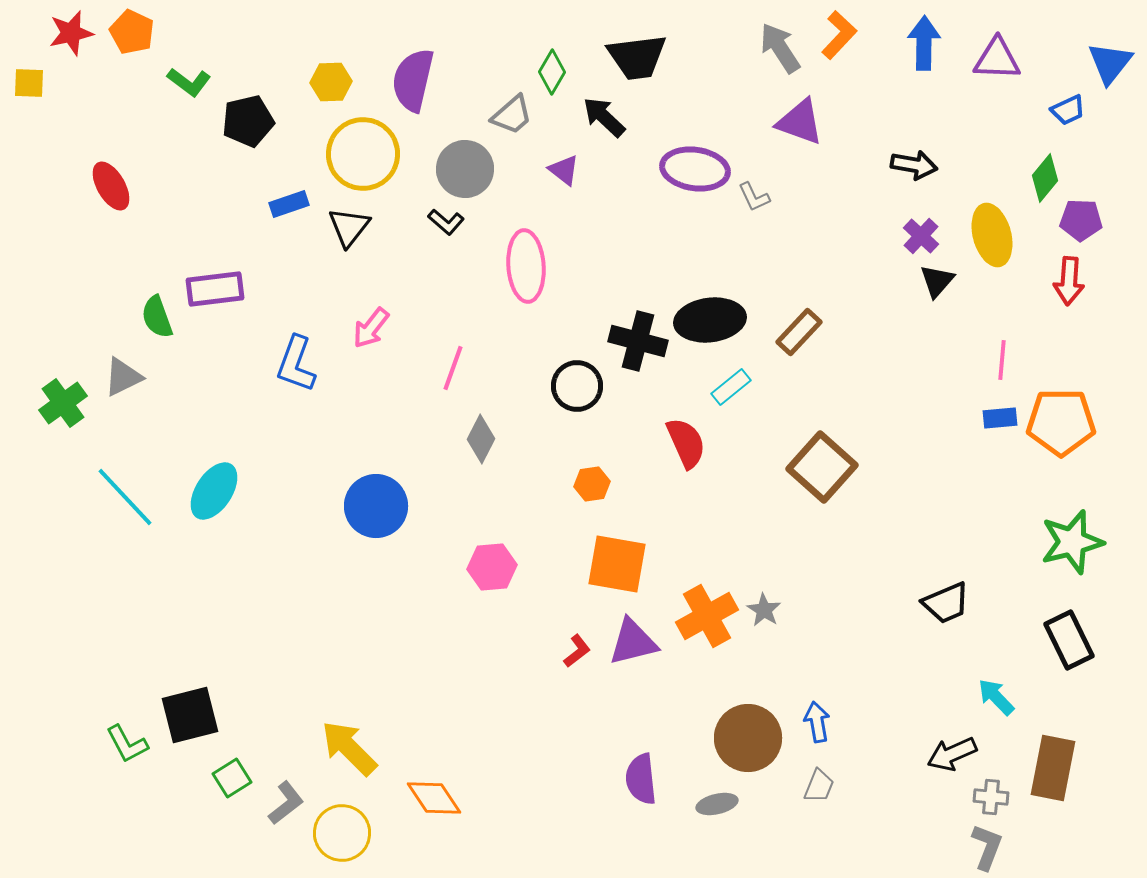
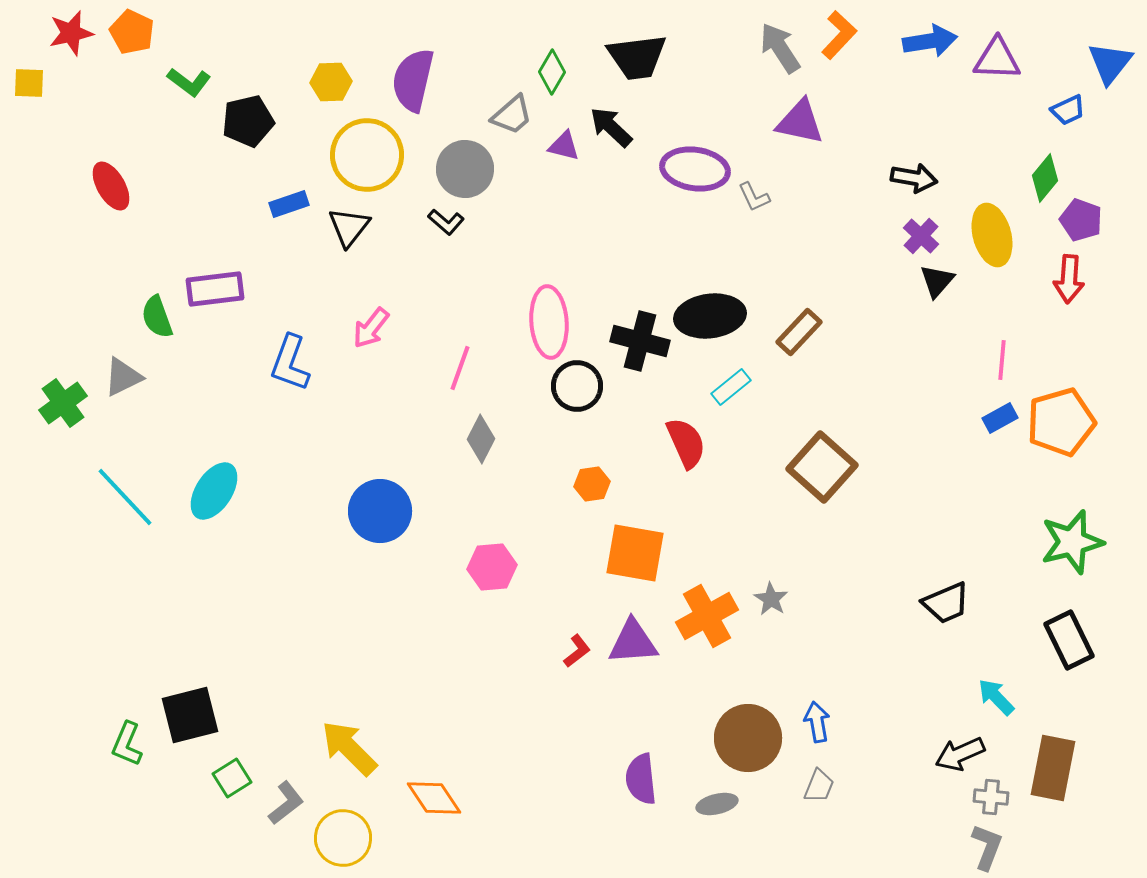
blue arrow at (924, 43): moved 6 px right, 2 px up; rotated 80 degrees clockwise
black arrow at (604, 117): moved 7 px right, 10 px down
purple triangle at (800, 122): rotated 8 degrees counterclockwise
yellow circle at (363, 154): moved 4 px right, 1 px down
black arrow at (914, 165): moved 13 px down
purple triangle at (564, 170): moved 24 px up; rotated 24 degrees counterclockwise
purple pentagon at (1081, 220): rotated 18 degrees clockwise
pink ellipse at (526, 266): moved 23 px right, 56 px down
red arrow at (1069, 281): moved 2 px up
black ellipse at (710, 320): moved 4 px up
black cross at (638, 341): moved 2 px right
blue L-shape at (296, 364): moved 6 px left, 1 px up
pink line at (453, 368): moved 7 px right
blue rectangle at (1000, 418): rotated 24 degrees counterclockwise
orange pentagon at (1061, 422): rotated 16 degrees counterclockwise
blue circle at (376, 506): moved 4 px right, 5 px down
orange square at (617, 564): moved 18 px right, 11 px up
gray star at (764, 610): moved 7 px right, 11 px up
purple triangle at (633, 642): rotated 10 degrees clockwise
green L-shape at (127, 744): rotated 51 degrees clockwise
black arrow at (952, 754): moved 8 px right
yellow circle at (342, 833): moved 1 px right, 5 px down
